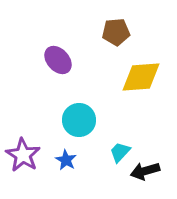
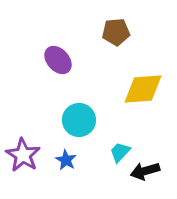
yellow diamond: moved 2 px right, 12 px down
